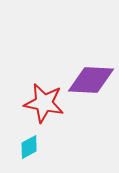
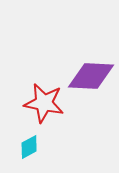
purple diamond: moved 4 px up
